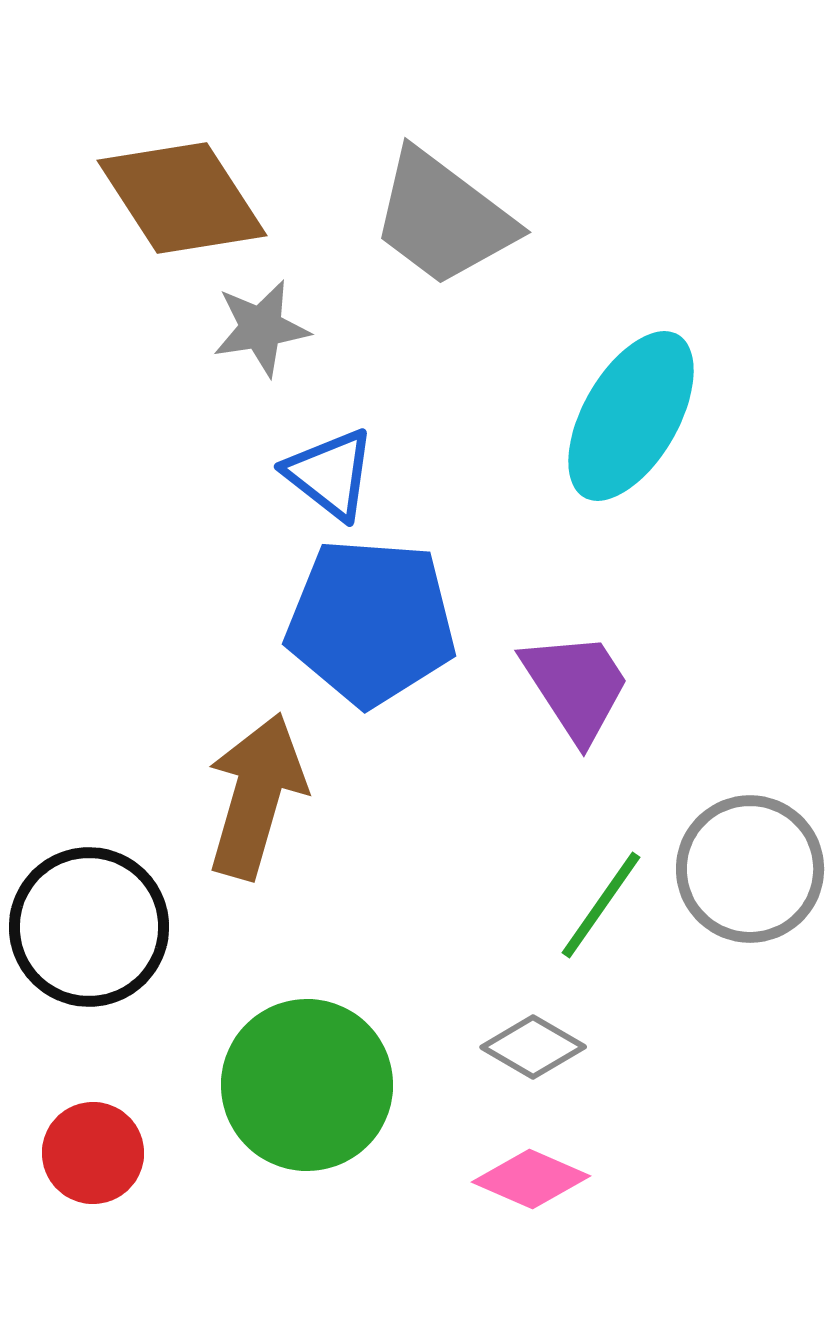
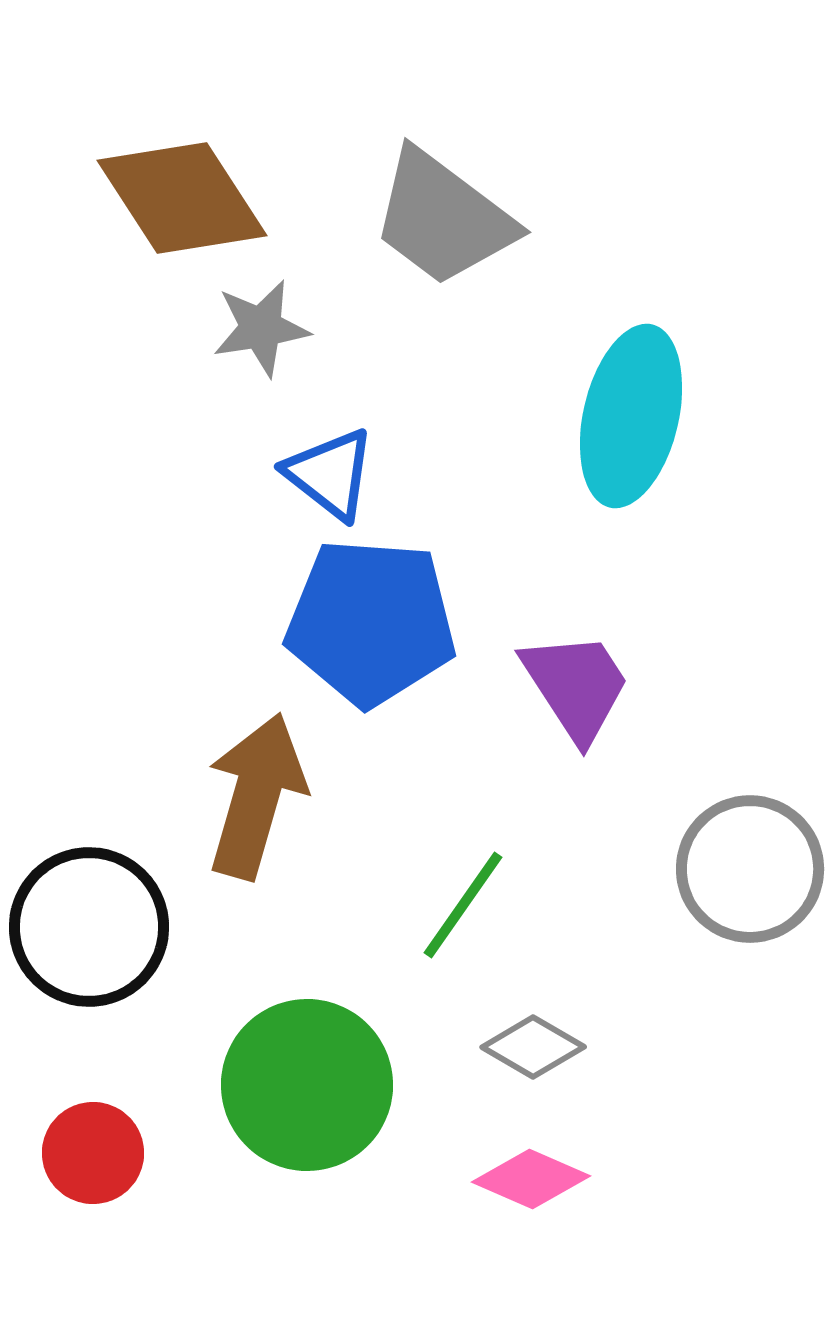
cyan ellipse: rotated 17 degrees counterclockwise
green line: moved 138 px left
